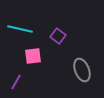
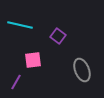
cyan line: moved 4 px up
pink square: moved 4 px down
